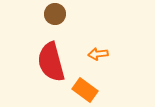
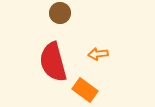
brown circle: moved 5 px right, 1 px up
red semicircle: moved 2 px right
